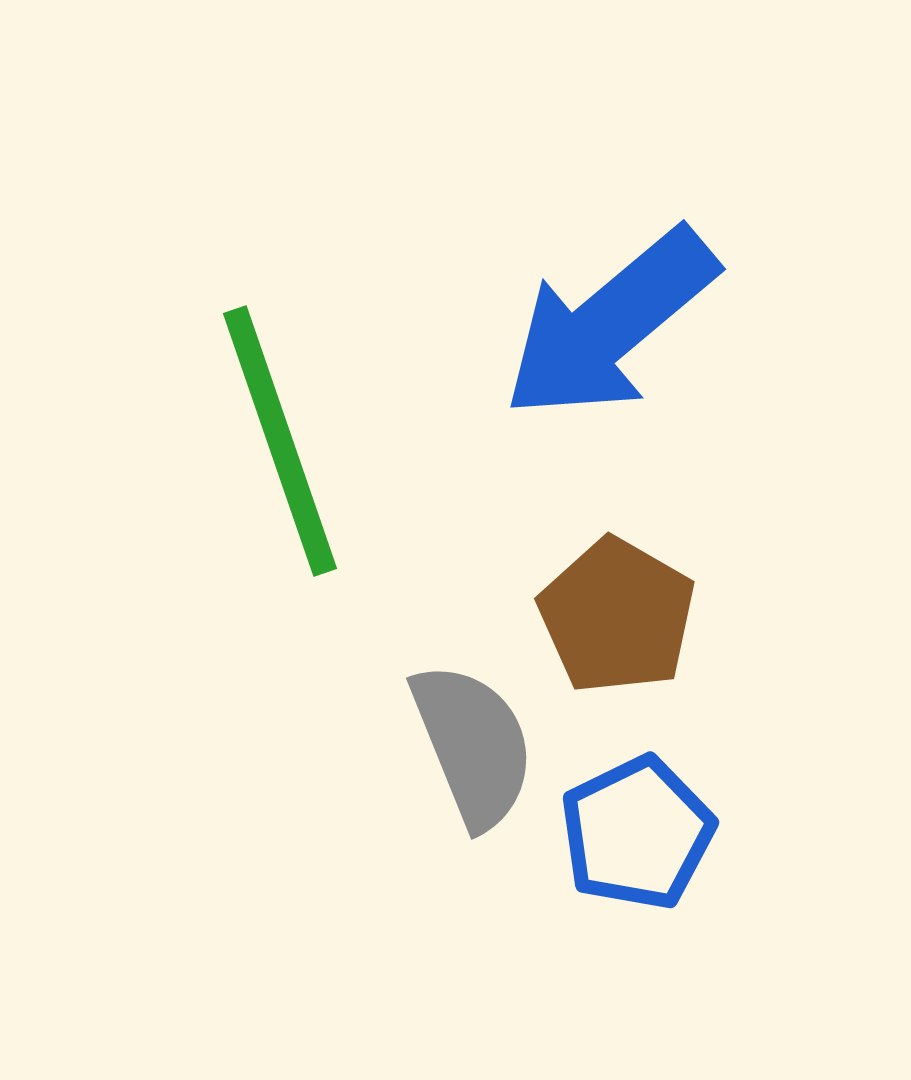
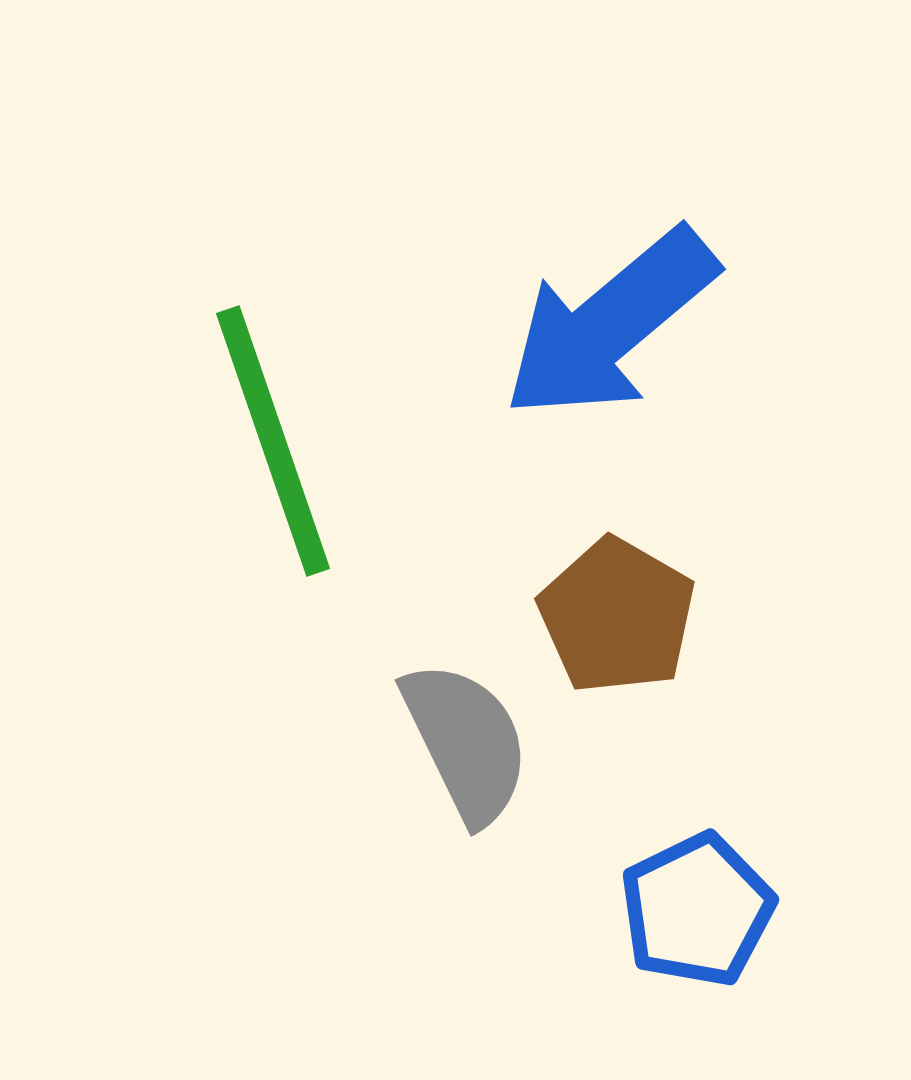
green line: moved 7 px left
gray semicircle: moved 7 px left, 3 px up; rotated 4 degrees counterclockwise
blue pentagon: moved 60 px right, 77 px down
